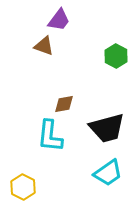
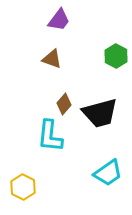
brown triangle: moved 8 px right, 13 px down
brown diamond: rotated 40 degrees counterclockwise
black trapezoid: moved 7 px left, 15 px up
